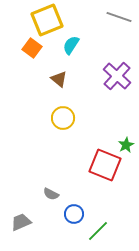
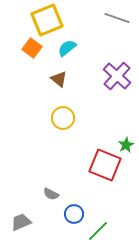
gray line: moved 2 px left, 1 px down
cyan semicircle: moved 4 px left, 3 px down; rotated 18 degrees clockwise
